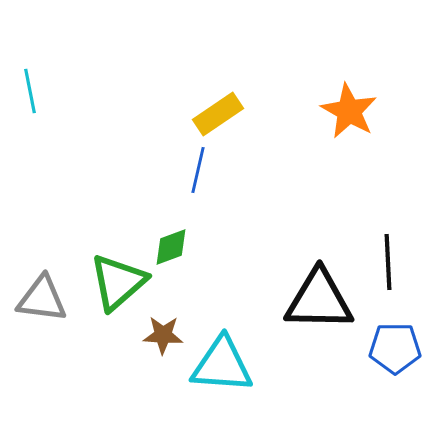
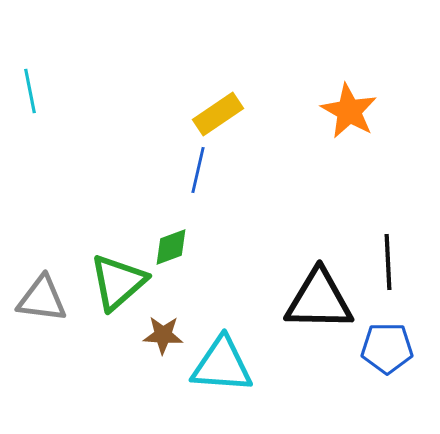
blue pentagon: moved 8 px left
